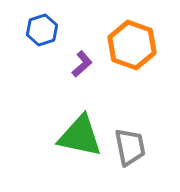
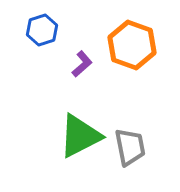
green triangle: rotated 39 degrees counterclockwise
